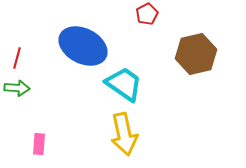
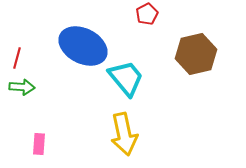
cyan trapezoid: moved 2 px right, 6 px up; rotated 15 degrees clockwise
green arrow: moved 5 px right, 1 px up
